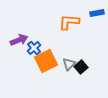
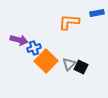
purple arrow: rotated 36 degrees clockwise
blue cross: rotated 24 degrees clockwise
orange square: rotated 20 degrees counterclockwise
black square: rotated 24 degrees counterclockwise
